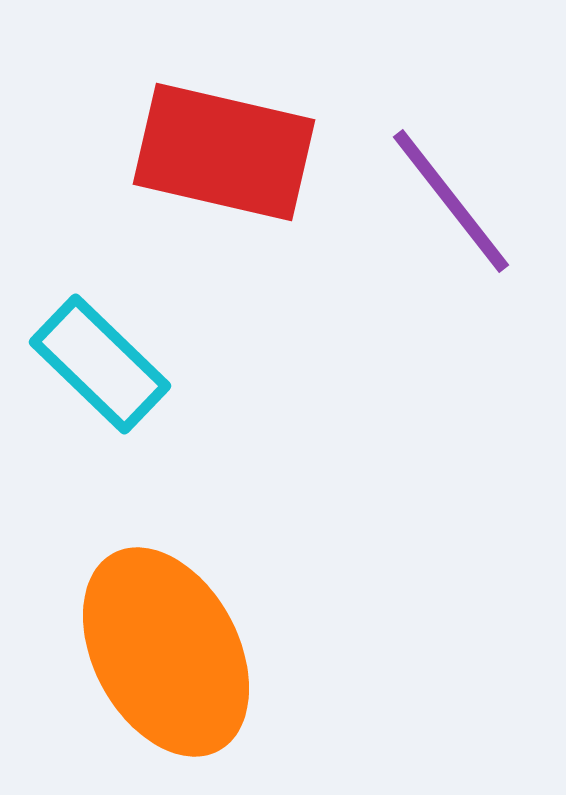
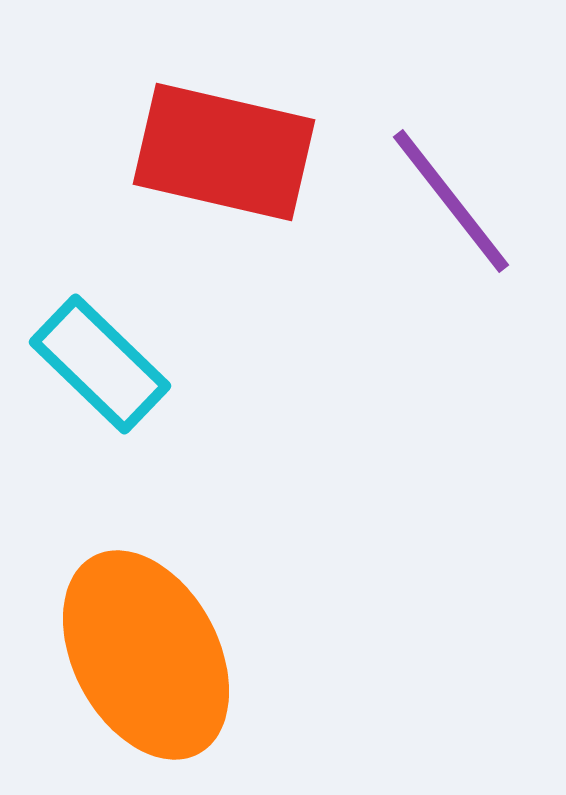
orange ellipse: moved 20 px left, 3 px down
